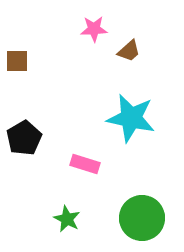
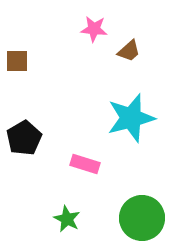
pink star: rotated 8 degrees clockwise
cyan star: rotated 27 degrees counterclockwise
